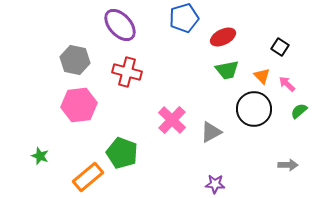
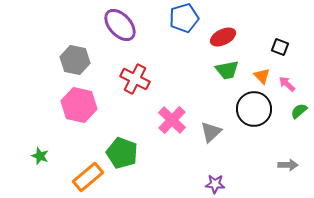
black square: rotated 12 degrees counterclockwise
red cross: moved 8 px right, 7 px down; rotated 12 degrees clockwise
pink hexagon: rotated 20 degrees clockwise
gray triangle: rotated 15 degrees counterclockwise
